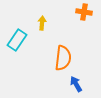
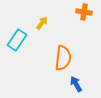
yellow arrow: rotated 32 degrees clockwise
